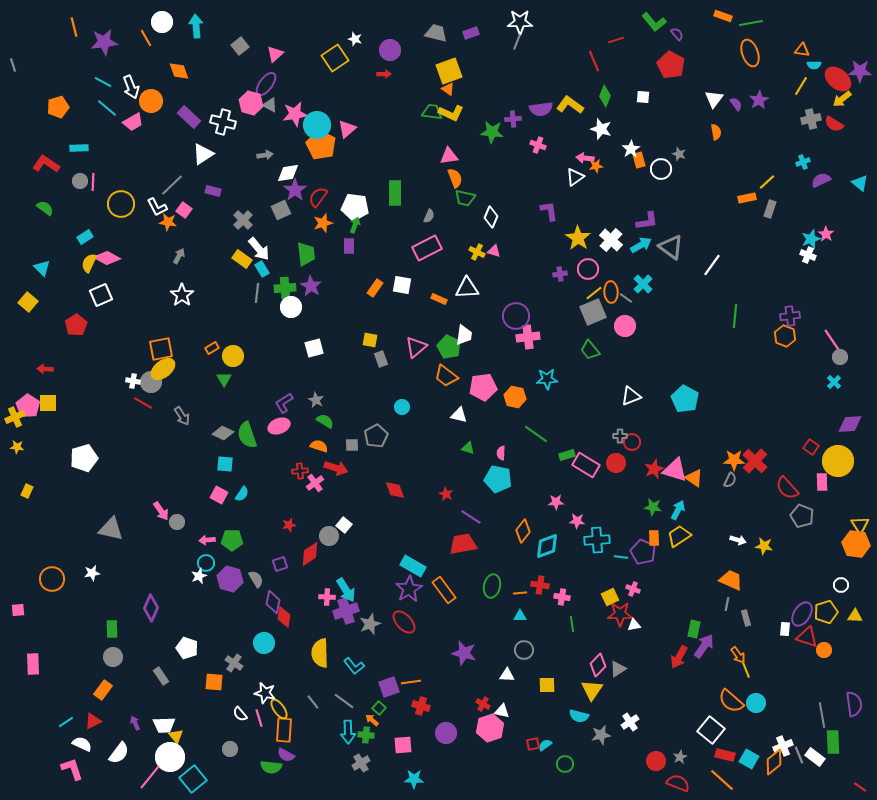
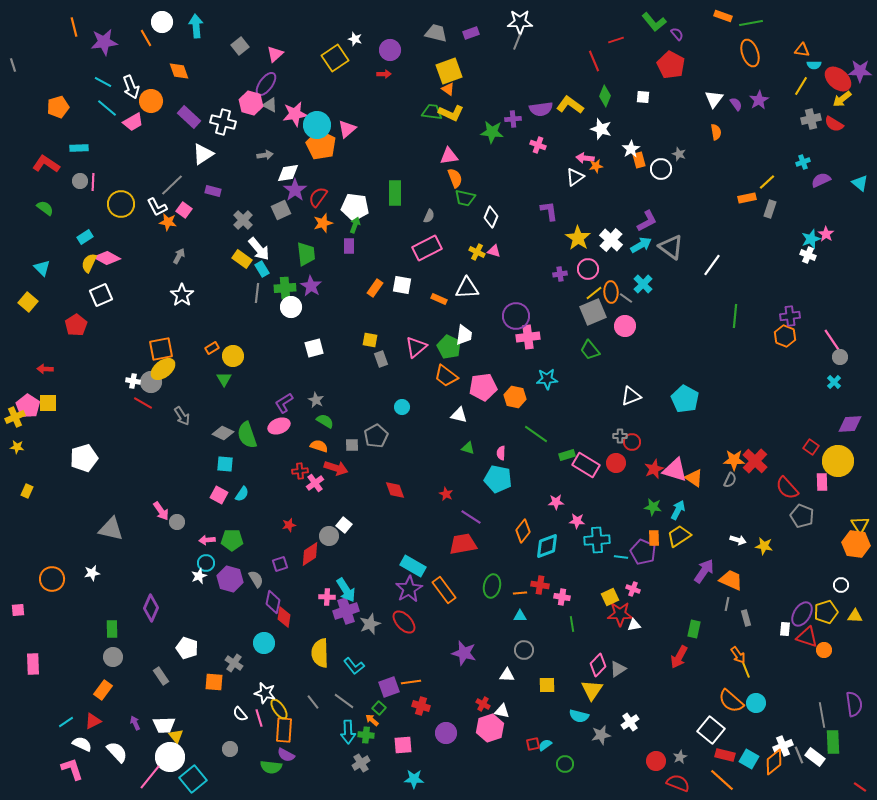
purple L-shape at (647, 221): rotated 20 degrees counterclockwise
purple arrow at (704, 646): moved 75 px up
white semicircle at (119, 753): moved 2 px left, 1 px up; rotated 80 degrees counterclockwise
